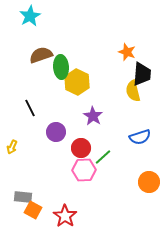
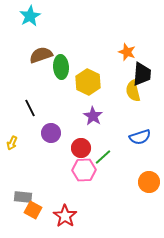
yellow hexagon: moved 11 px right
purple circle: moved 5 px left, 1 px down
yellow arrow: moved 4 px up
